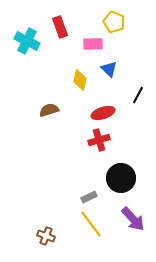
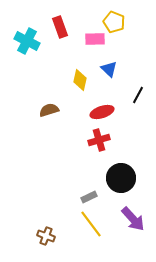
pink rectangle: moved 2 px right, 5 px up
red ellipse: moved 1 px left, 1 px up
